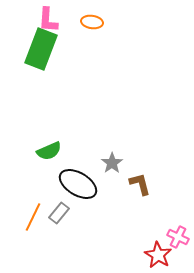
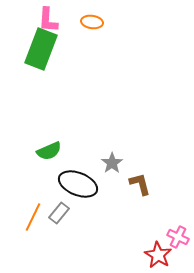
black ellipse: rotated 9 degrees counterclockwise
